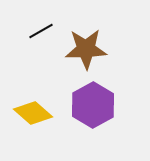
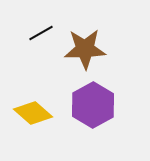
black line: moved 2 px down
brown star: moved 1 px left
